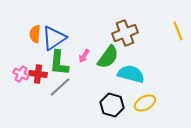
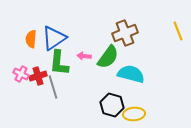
orange semicircle: moved 4 px left, 5 px down
pink arrow: rotated 64 degrees clockwise
red cross: moved 2 px down; rotated 24 degrees counterclockwise
gray line: moved 7 px left; rotated 65 degrees counterclockwise
yellow ellipse: moved 11 px left, 11 px down; rotated 25 degrees clockwise
